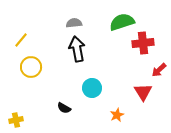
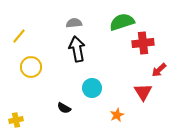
yellow line: moved 2 px left, 4 px up
